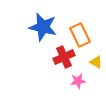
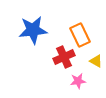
blue star: moved 10 px left, 3 px down; rotated 20 degrees counterclockwise
yellow triangle: moved 1 px up
